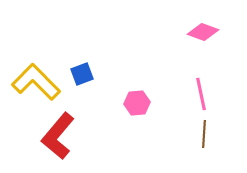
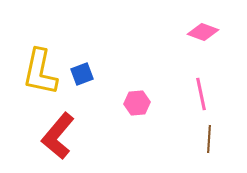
yellow L-shape: moved 4 px right, 10 px up; rotated 123 degrees counterclockwise
brown line: moved 5 px right, 5 px down
